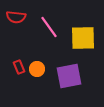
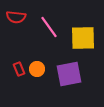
red rectangle: moved 2 px down
purple square: moved 2 px up
